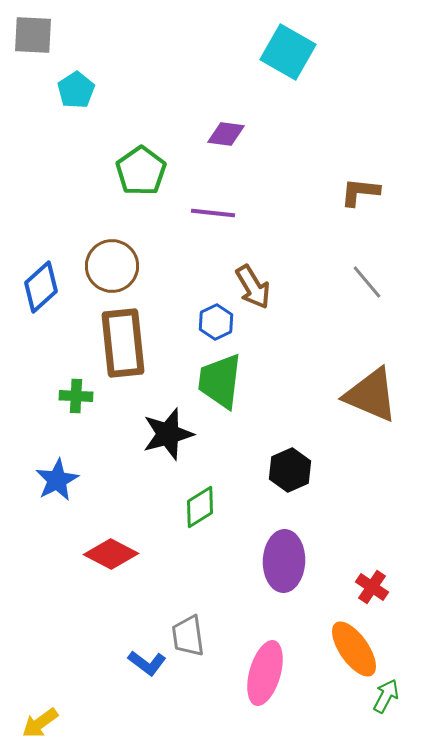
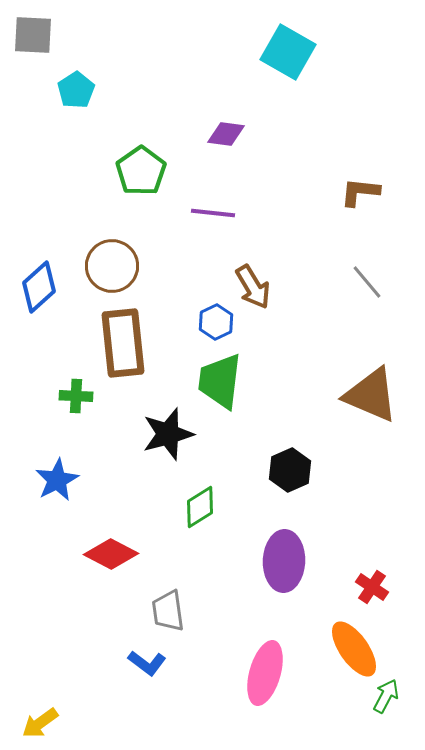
blue diamond: moved 2 px left
gray trapezoid: moved 20 px left, 25 px up
